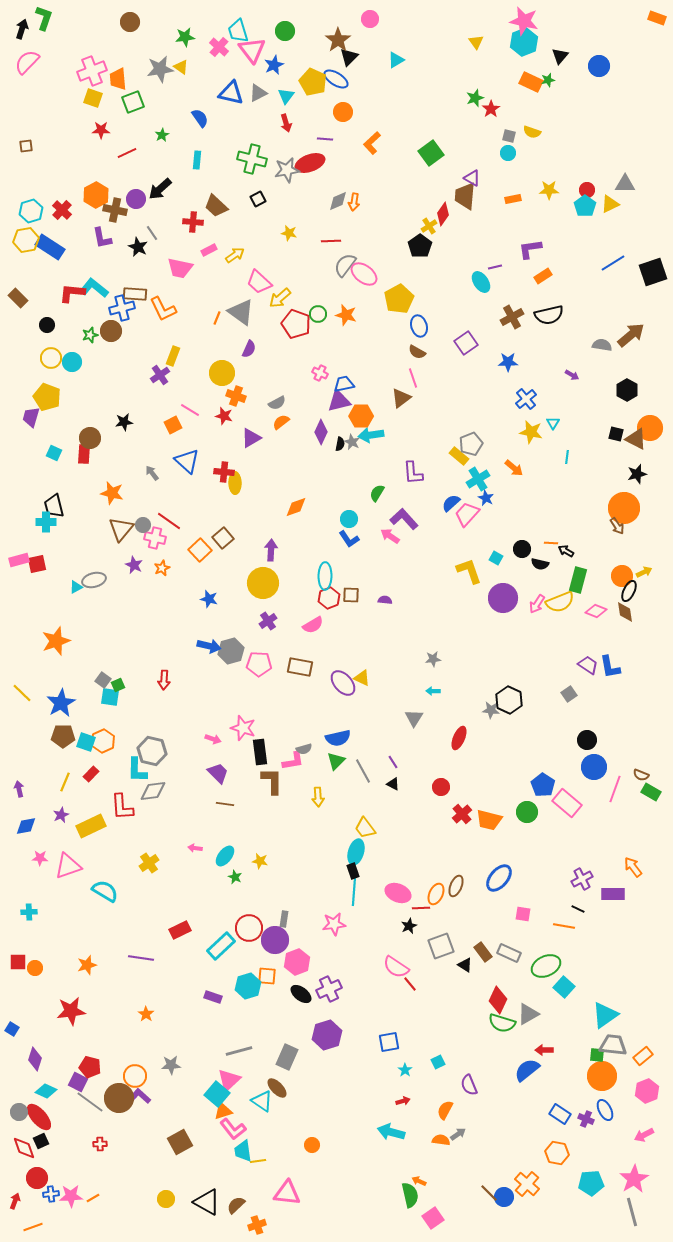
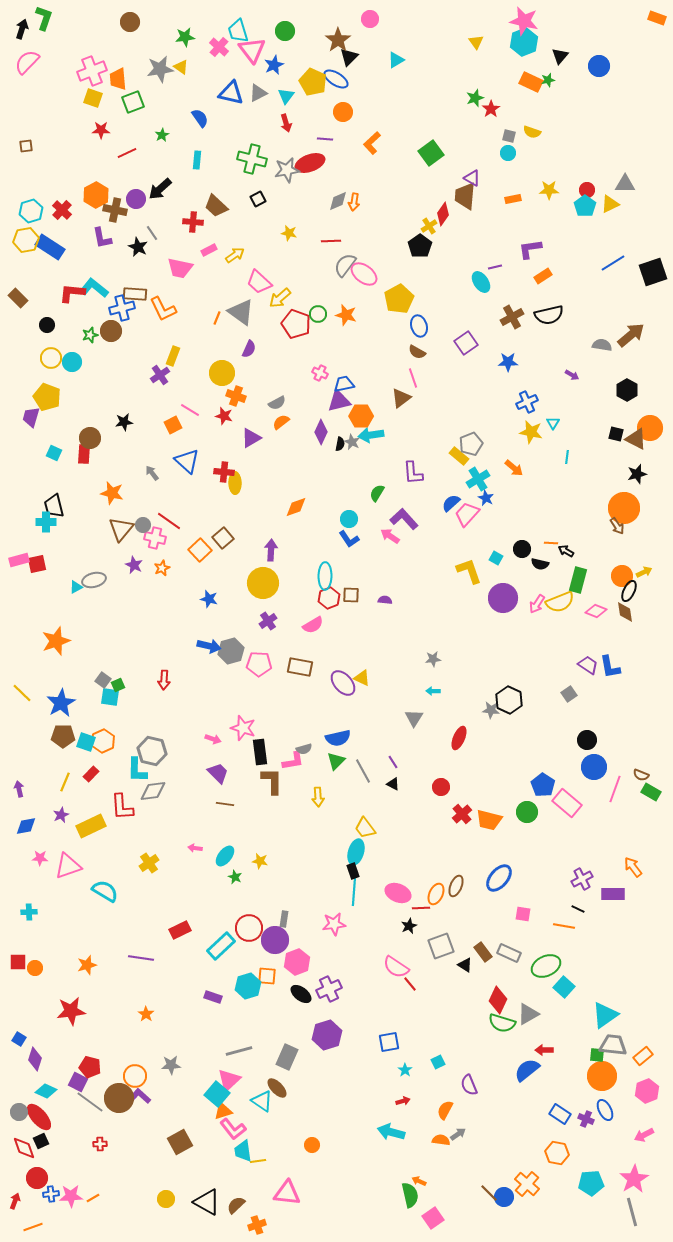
blue cross at (526, 399): moved 1 px right, 3 px down; rotated 15 degrees clockwise
blue square at (12, 1029): moved 7 px right, 10 px down
